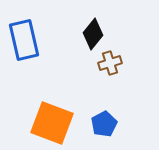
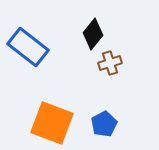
blue rectangle: moved 4 px right, 7 px down; rotated 39 degrees counterclockwise
